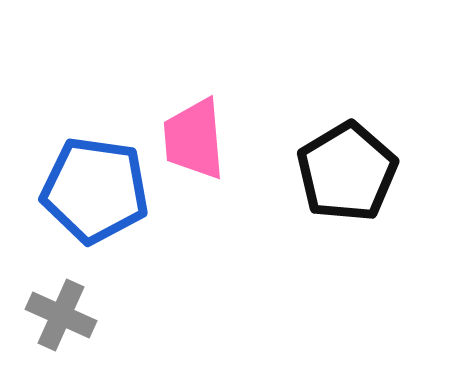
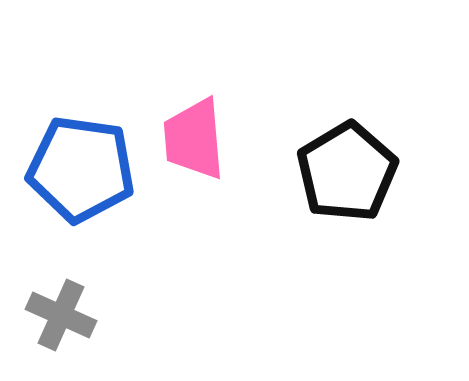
blue pentagon: moved 14 px left, 21 px up
